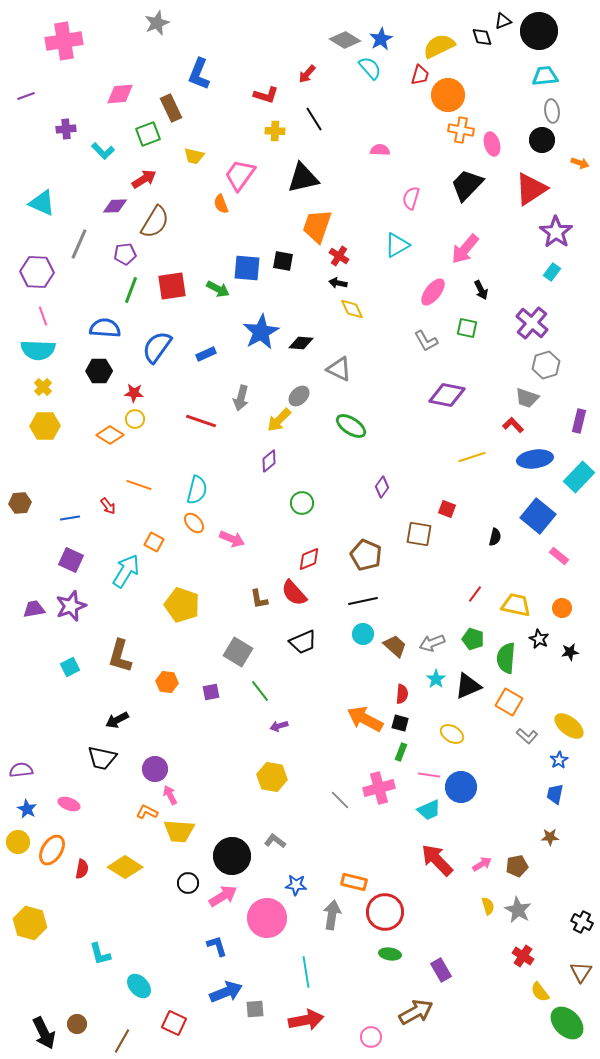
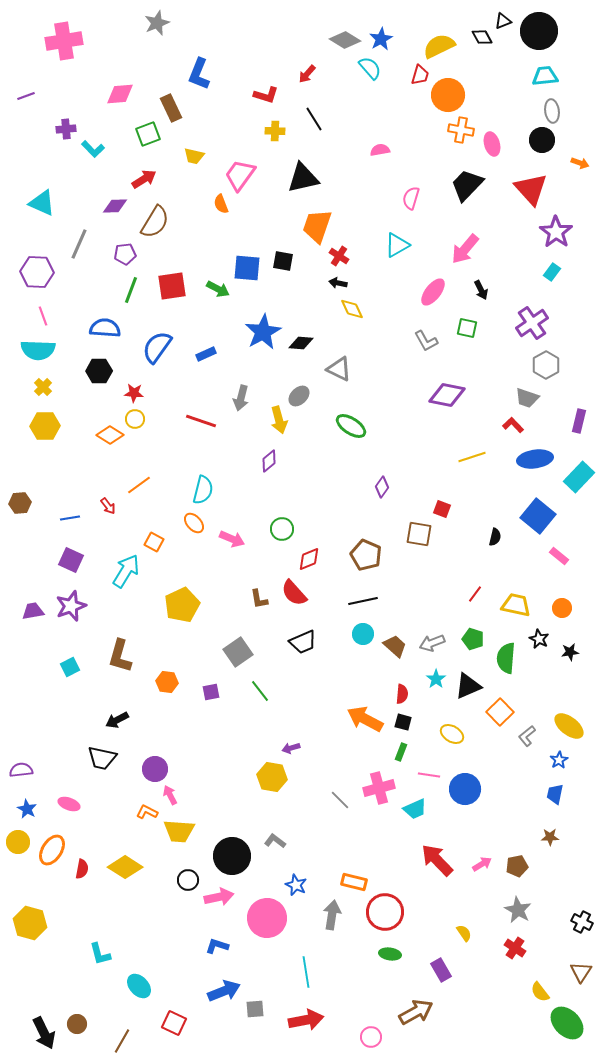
black diamond at (482, 37): rotated 10 degrees counterclockwise
pink semicircle at (380, 150): rotated 12 degrees counterclockwise
cyan L-shape at (103, 151): moved 10 px left, 2 px up
red triangle at (531, 189): rotated 39 degrees counterclockwise
purple cross at (532, 323): rotated 16 degrees clockwise
blue star at (261, 332): moved 2 px right
gray hexagon at (546, 365): rotated 12 degrees counterclockwise
yellow arrow at (279, 420): rotated 60 degrees counterclockwise
orange line at (139, 485): rotated 55 degrees counterclockwise
cyan semicircle at (197, 490): moved 6 px right
green circle at (302, 503): moved 20 px left, 26 px down
red square at (447, 509): moved 5 px left
yellow pentagon at (182, 605): rotated 28 degrees clockwise
purple trapezoid at (34, 609): moved 1 px left, 2 px down
gray square at (238, 652): rotated 24 degrees clockwise
orange square at (509, 702): moved 9 px left, 10 px down; rotated 16 degrees clockwise
black square at (400, 723): moved 3 px right, 1 px up
purple arrow at (279, 726): moved 12 px right, 22 px down
gray L-shape at (527, 736): rotated 100 degrees clockwise
blue circle at (461, 787): moved 4 px right, 2 px down
cyan trapezoid at (429, 810): moved 14 px left, 1 px up
black circle at (188, 883): moved 3 px up
blue star at (296, 885): rotated 20 degrees clockwise
pink arrow at (223, 896): moved 4 px left, 1 px down; rotated 20 degrees clockwise
yellow semicircle at (488, 906): moved 24 px left, 27 px down; rotated 18 degrees counterclockwise
blue L-shape at (217, 946): rotated 55 degrees counterclockwise
red cross at (523, 956): moved 8 px left, 8 px up
blue arrow at (226, 992): moved 2 px left, 1 px up
